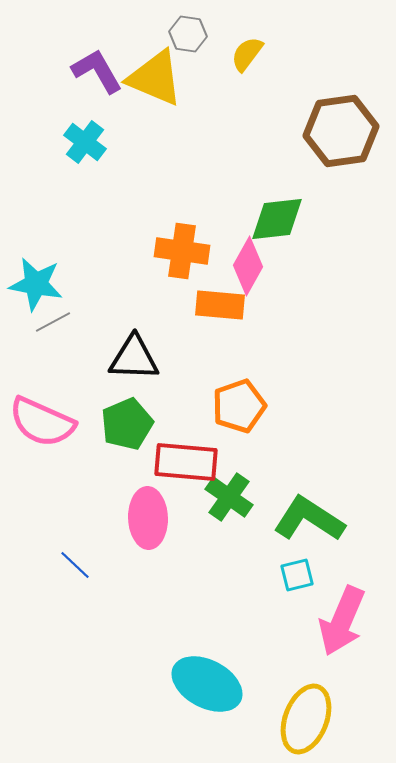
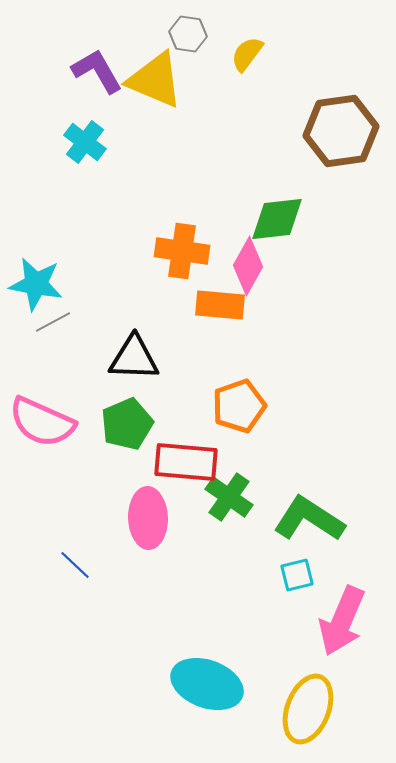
yellow triangle: moved 2 px down
cyan ellipse: rotated 8 degrees counterclockwise
yellow ellipse: moved 2 px right, 10 px up
